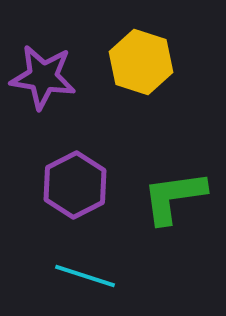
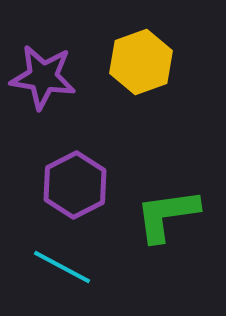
yellow hexagon: rotated 22 degrees clockwise
green L-shape: moved 7 px left, 18 px down
cyan line: moved 23 px left, 9 px up; rotated 10 degrees clockwise
